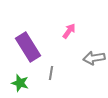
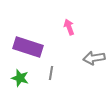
pink arrow: moved 4 px up; rotated 56 degrees counterclockwise
purple rectangle: rotated 40 degrees counterclockwise
green star: moved 5 px up
